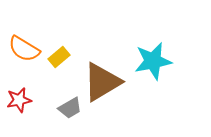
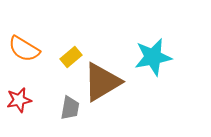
yellow rectangle: moved 12 px right
cyan star: moved 4 px up
gray trapezoid: rotated 50 degrees counterclockwise
